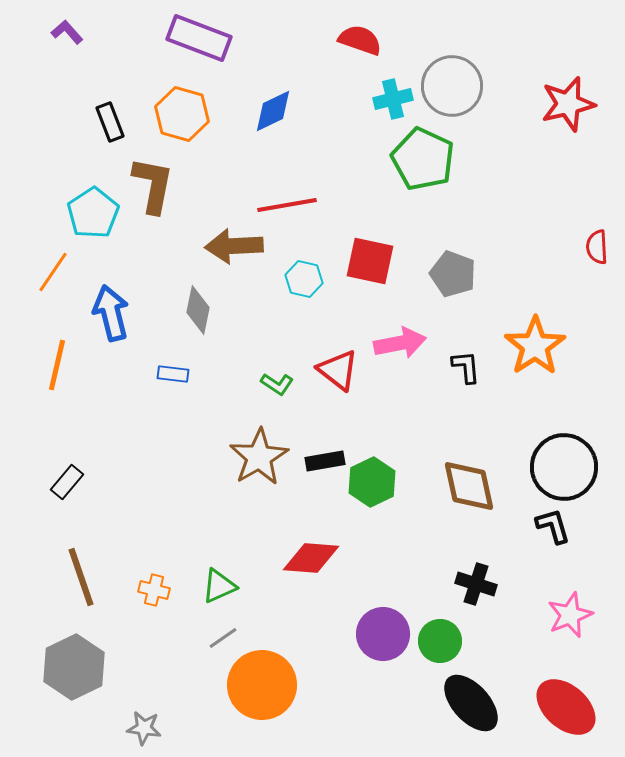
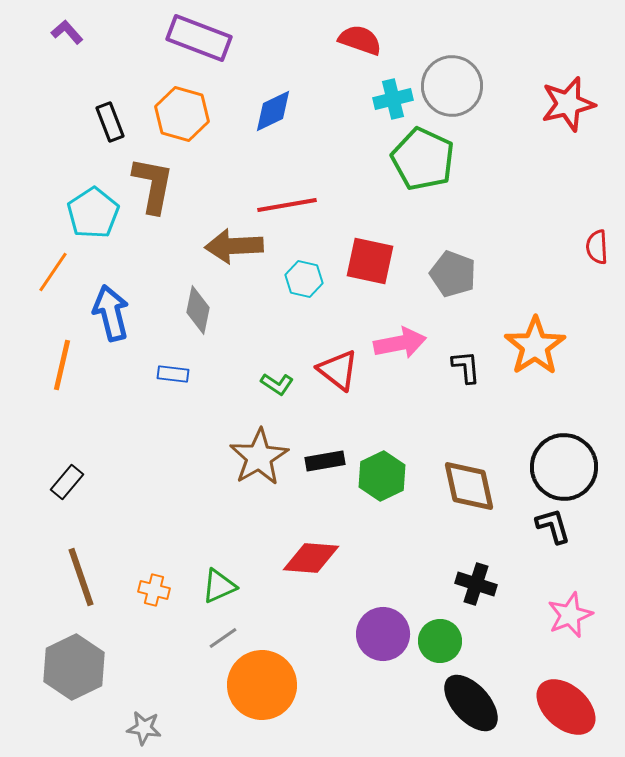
orange line at (57, 365): moved 5 px right
green hexagon at (372, 482): moved 10 px right, 6 px up
